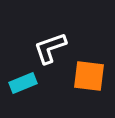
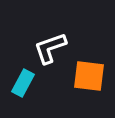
cyan rectangle: rotated 40 degrees counterclockwise
